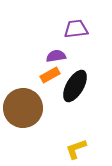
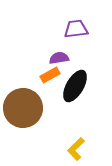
purple semicircle: moved 3 px right, 2 px down
yellow L-shape: rotated 25 degrees counterclockwise
